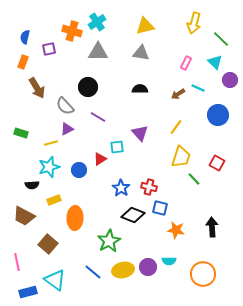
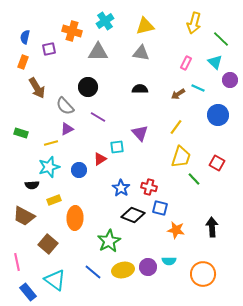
cyan cross at (97, 22): moved 8 px right, 1 px up
blue rectangle at (28, 292): rotated 66 degrees clockwise
